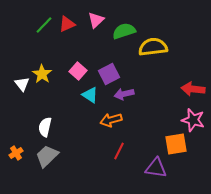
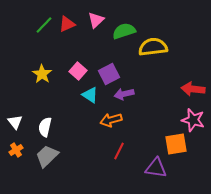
white triangle: moved 7 px left, 38 px down
orange cross: moved 3 px up
